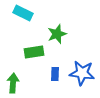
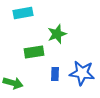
cyan rectangle: rotated 36 degrees counterclockwise
green arrow: rotated 102 degrees clockwise
